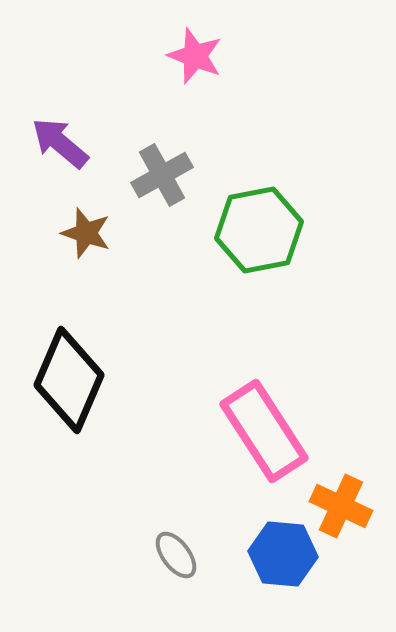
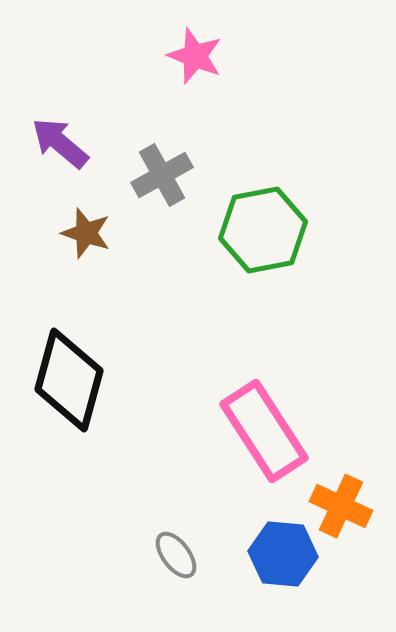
green hexagon: moved 4 px right
black diamond: rotated 8 degrees counterclockwise
